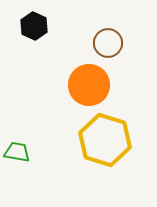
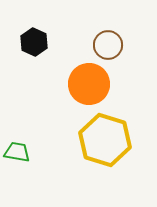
black hexagon: moved 16 px down
brown circle: moved 2 px down
orange circle: moved 1 px up
